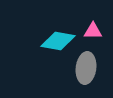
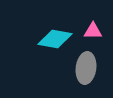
cyan diamond: moved 3 px left, 2 px up
